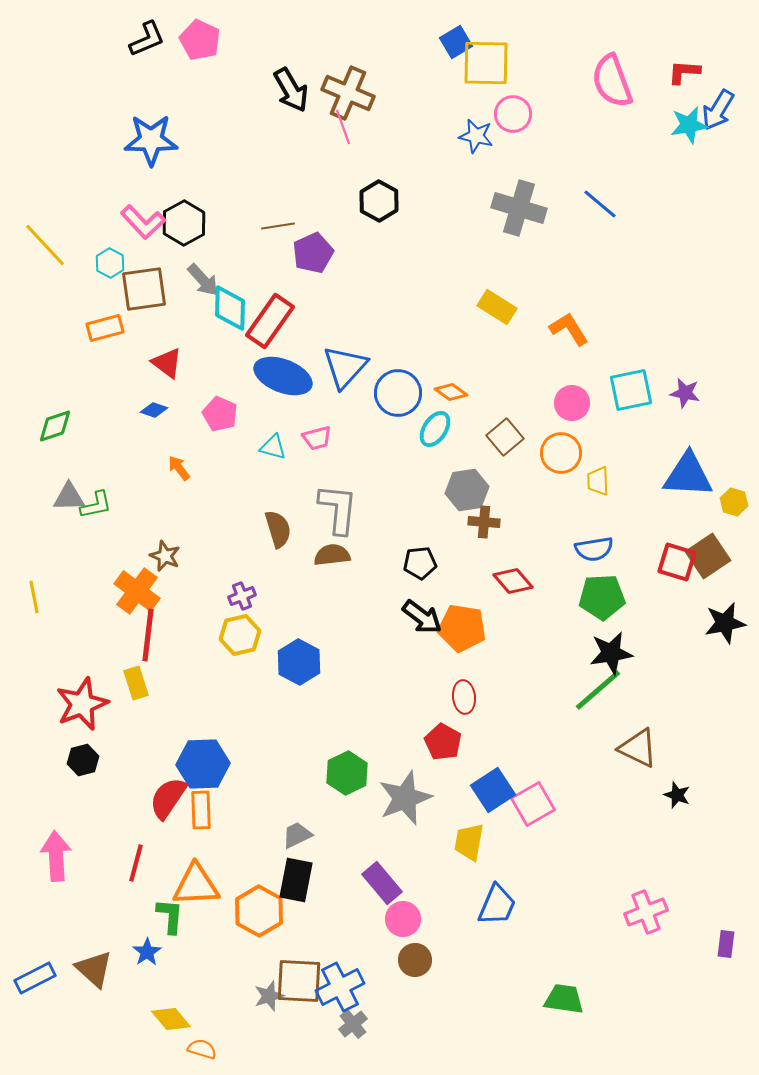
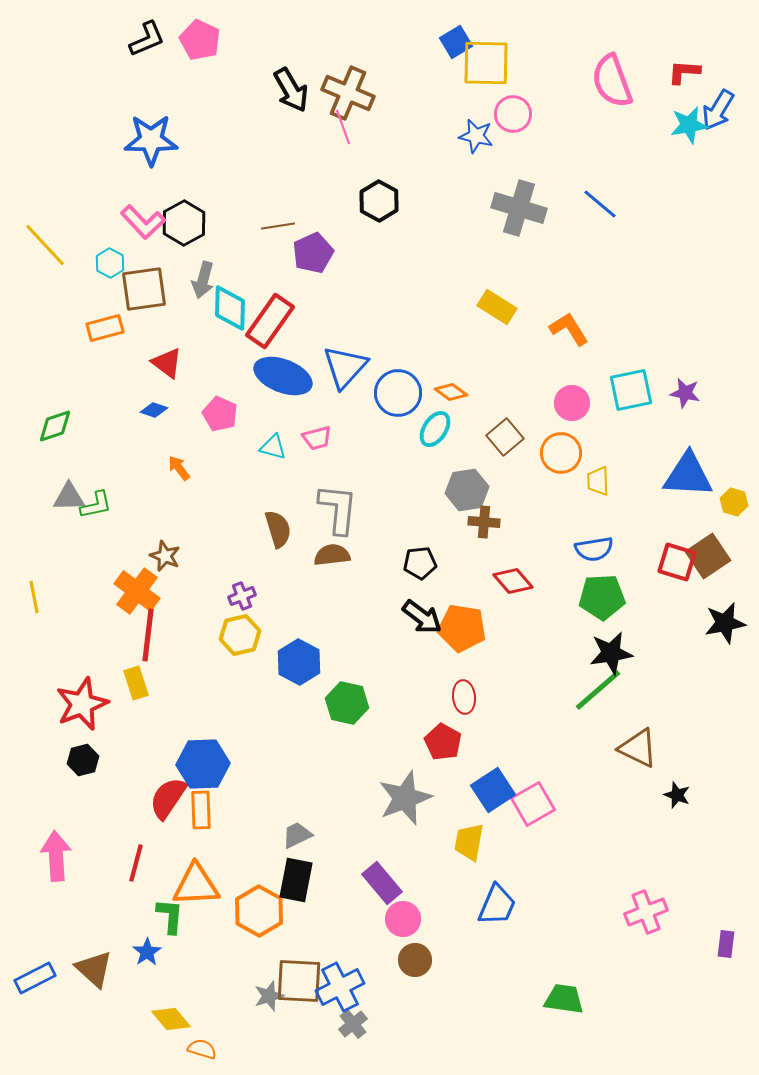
gray arrow at (203, 280): rotated 57 degrees clockwise
green hexagon at (347, 773): moved 70 px up; rotated 21 degrees counterclockwise
